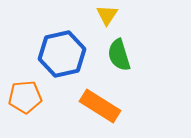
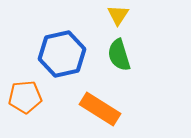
yellow triangle: moved 11 px right
orange rectangle: moved 3 px down
